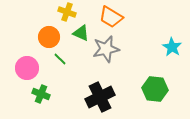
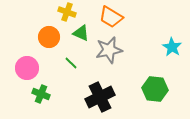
gray star: moved 3 px right, 1 px down
green line: moved 11 px right, 4 px down
